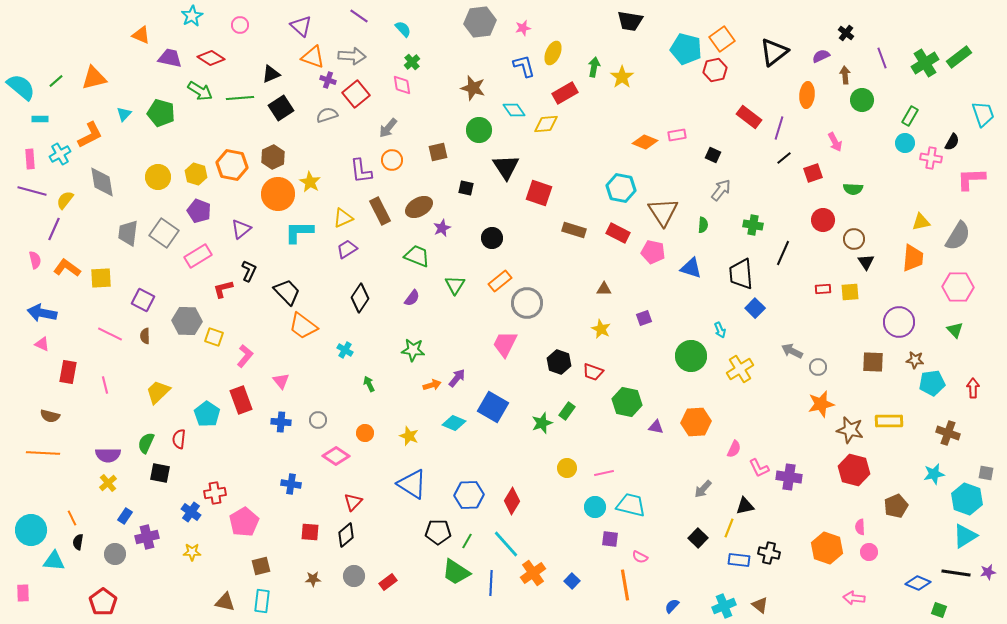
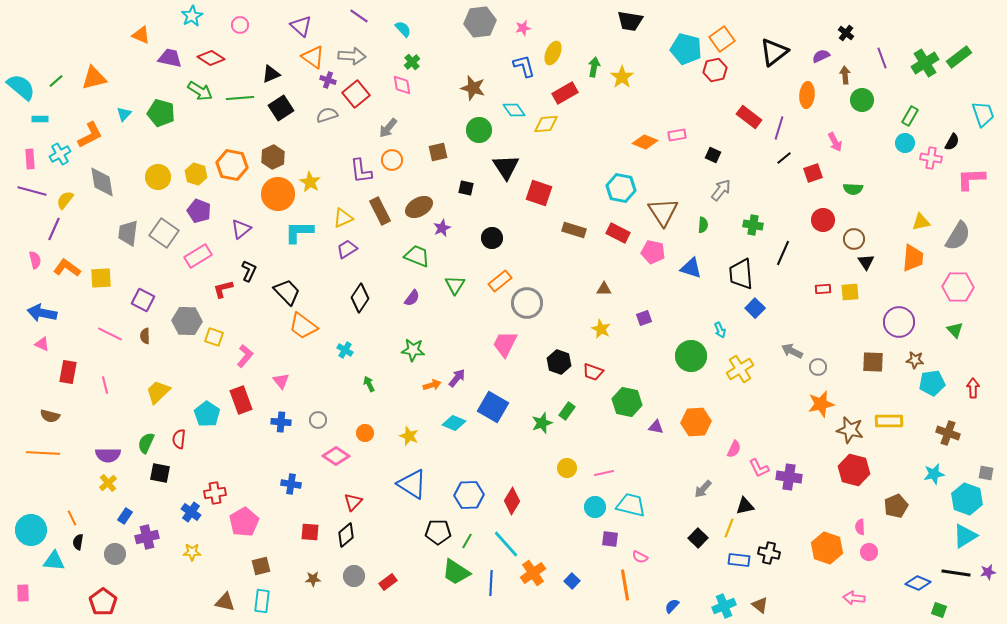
orange triangle at (313, 57): rotated 15 degrees clockwise
